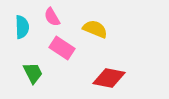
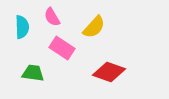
yellow semicircle: moved 1 px left, 2 px up; rotated 110 degrees clockwise
green trapezoid: rotated 55 degrees counterclockwise
red diamond: moved 6 px up; rotated 8 degrees clockwise
